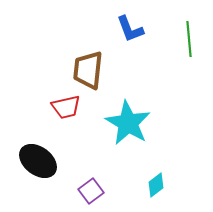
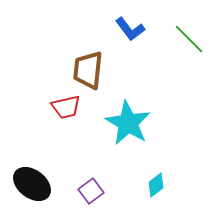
blue L-shape: rotated 16 degrees counterclockwise
green line: rotated 40 degrees counterclockwise
black ellipse: moved 6 px left, 23 px down
